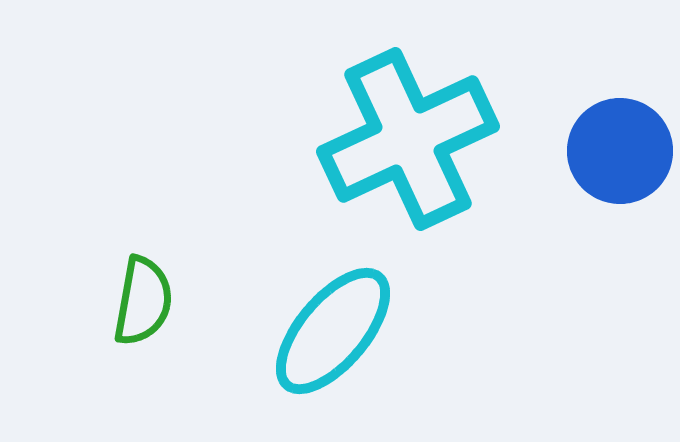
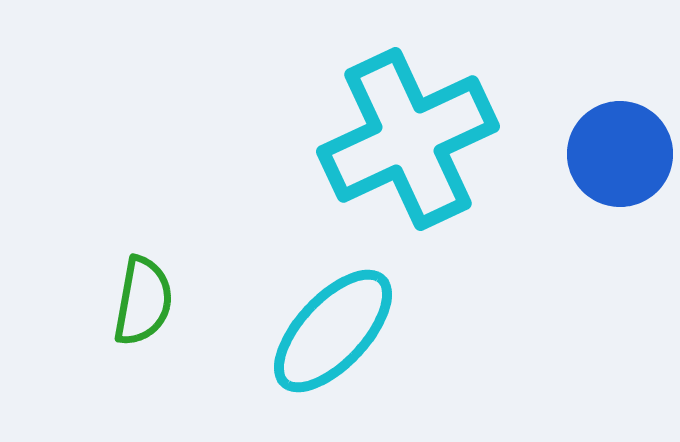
blue circle: moved 3 px down
cyan ellipse: rotated 3 degrees clockwise
